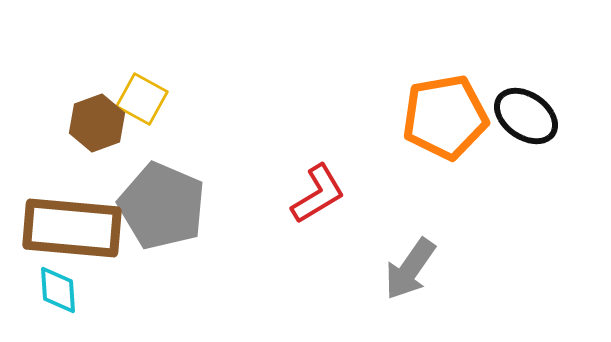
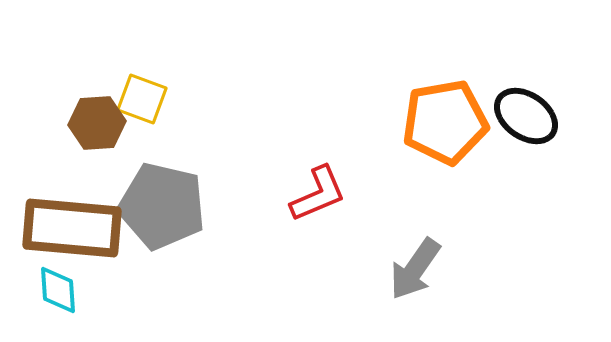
yellow square: rotated 9 degrees counterclockwise
orange pentagon: moved 5 px down
brown hexagon: rotated 16 degrees clockwise
red L-shape: rotated 8 degrees clockwise
gray pentagon: rotated 10 degrees counterclockwise
gray arrow: moved 5 px right
